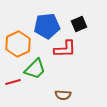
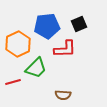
green trapezoid: moved 1 px right, 1 px up
